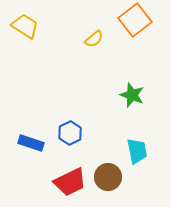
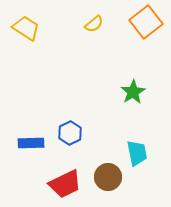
orange square: moved 11 px right, 2 px down
yellow trapezoid: moved 1 px right, 2 px down
yellow semicircle: moved 15 px up
green star: moved 1 px right, 3 px up; rotated 20 degrees clockwise
blue rectangle: rotated 20 degrees counterclockwise
cyan trapezoid: moved 2 px down
red trapezoid: moved 5 px left, 2 px down
